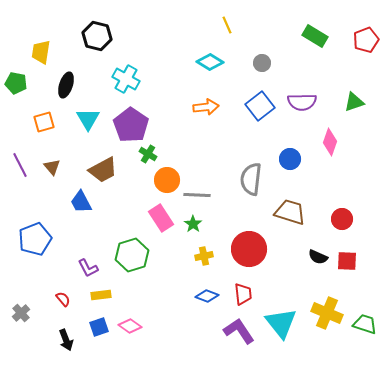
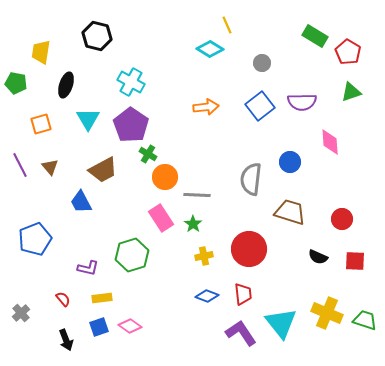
red pentagon at (366, 40): moved 18 px left, 12 px down; rotated 20 degrees counterclockwise
cyan diamond at (210, 62): moved 13 px up
cyan cross at (126, 79): moved 5 px right, 3 px down
green triangle at (354, 102): moved 3 px left, 10 px up
orange square at (44, 122): moved 3 px left, 2 px down
pink diamond at (330, 142): rotated 24 degrees counterclockwise
blue circle at (290, 159): moved 3 px down
brown triangle at (52, 167): moved 2 px left
orange circle at (167, 180): moved 2 px left, 3 px up
red square at (347, 261): moved 8 px right
purple L-shape at (88, 268): rotated 50 degrees counterclockwise
yellow rectangle at (101, 295): moved 1 px right, 3 px down
green trapezoid at (365, 324): moved 4 px up
purple L-shape at (239, 331): moved 2 px right, 2 px down
